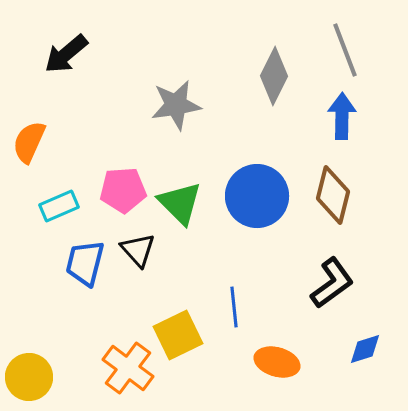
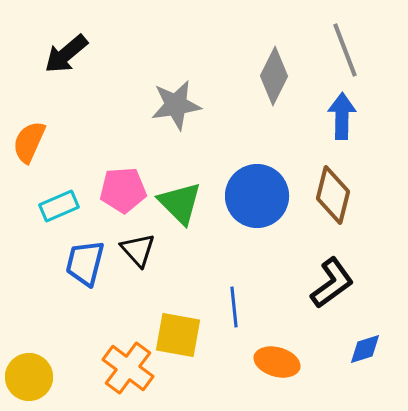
yellow square: rotated 36 degrees clockwise
